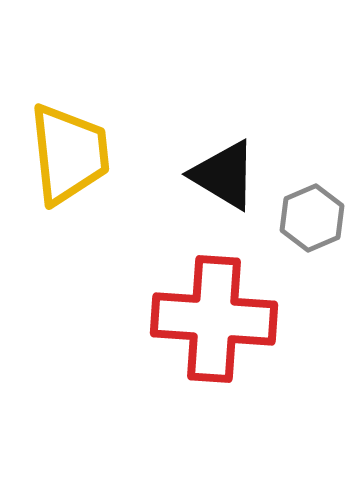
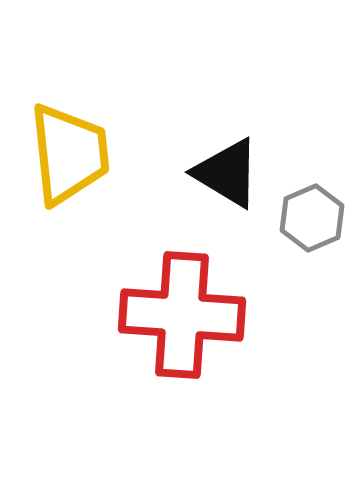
black triangle: moved 3 px right, 2 px up
red cross: moved 32 px left, 4 px up
